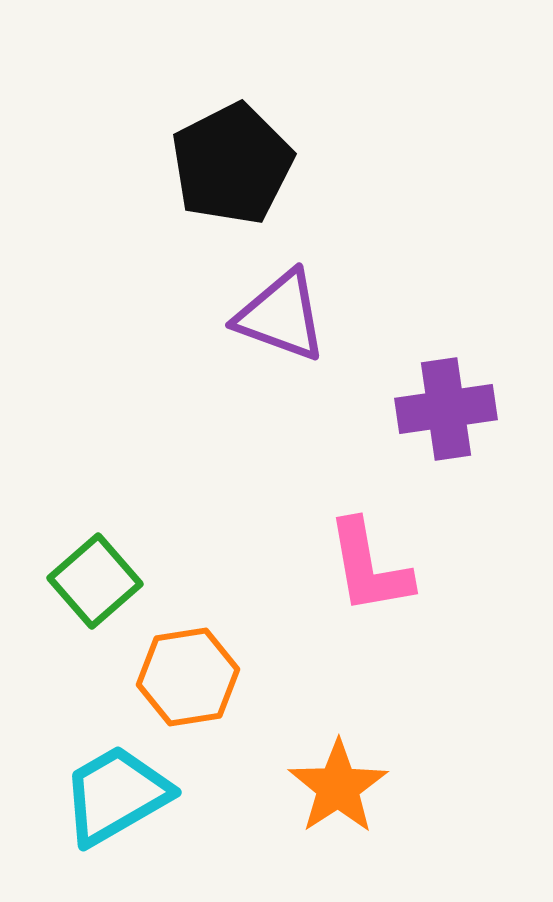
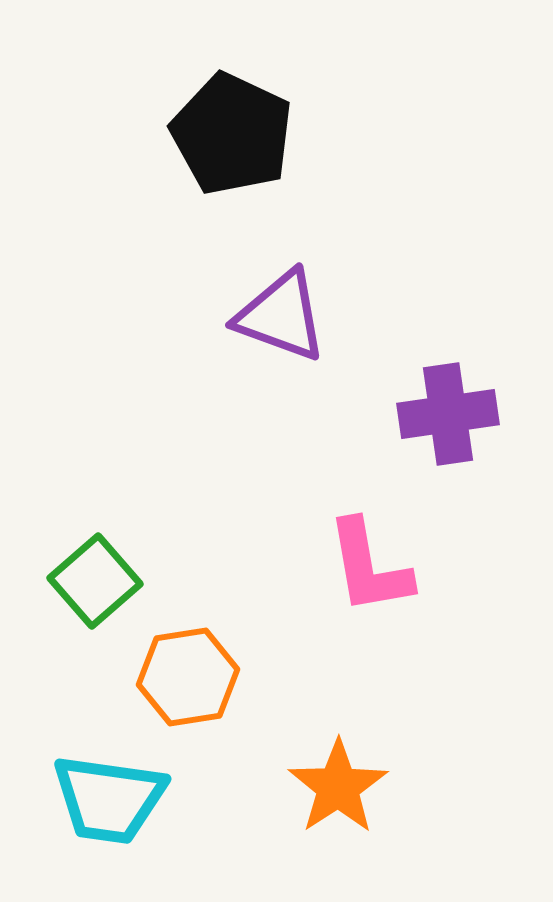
black pentagon: moved 30 px up; rotated 20 degrees counterclockwise
purple cross: moved 2 px right, 5 px down
cyan trapezoid: moved 7 px left, 4 px down; rotated 142 degrees counterclockwise
